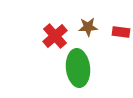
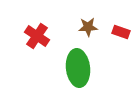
red rectangle: rotated 12 degrees clockwise
red cross: moved 18 px left; rotated 15 degrees counterclockwise
